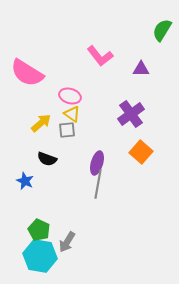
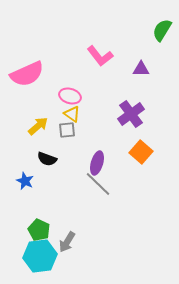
pink semicircle: moved 1 px down; rotated 56 degrees counterclockwise
yellow arrow: moved 3 px left, 3 px down
gray line: rotated 56 degrees counterclockwise
cyan hexagon: rotated 16 degrees counterclockwise
